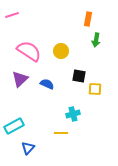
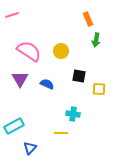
orange rectangle: rotated 32 degrees counterclockwise
purple triangle: rotated 18 degrees counterclockwise
yellow square: moved 4 px right
cyan cross: rotated 24 degrees clockwise
blue triangle: moved 2 px right
